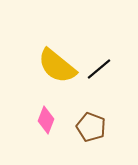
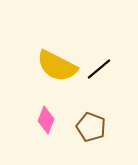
yellow semicircle: rotated 12 degrees counterclockwise
